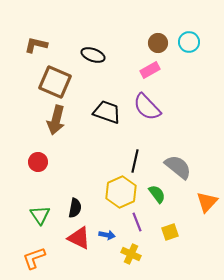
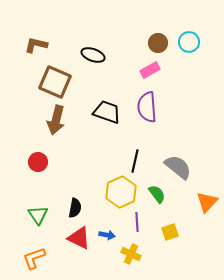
purple semicircle: rotated 40 degrees clockwise
green triangle: moved 2 px left
purple line: rotated 18 degrees clockwise
